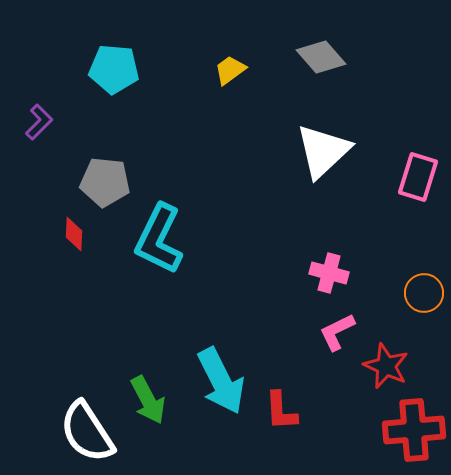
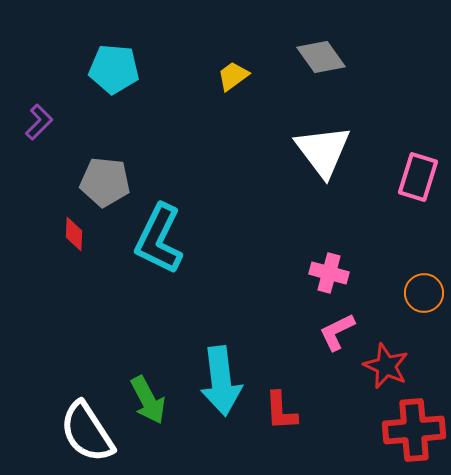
gray diamond: rotated 6 degrees clockwise
yellow trapezoid: moved 3 px right, 6 px down
white triangle: rotated 24 degrees counterclockwise
cyan arrow: rotated 20 degrees clockwise
